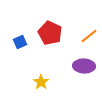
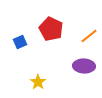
red pentagon: moved 1 px right, 4 px up
yellow star: moved 3 px left
